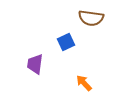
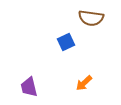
purple trapezoid: moved 6 px left, 23 px down; rotated 20 degrees counterclockwise
orange arrow: rotated 90 degrees counterclockwise
